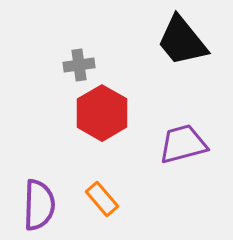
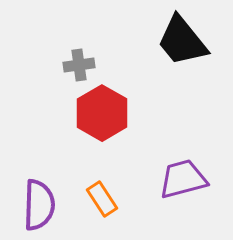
purple trapezoid: moved 35 px down
orange rectangle: rotated 8 degrees clockwise
